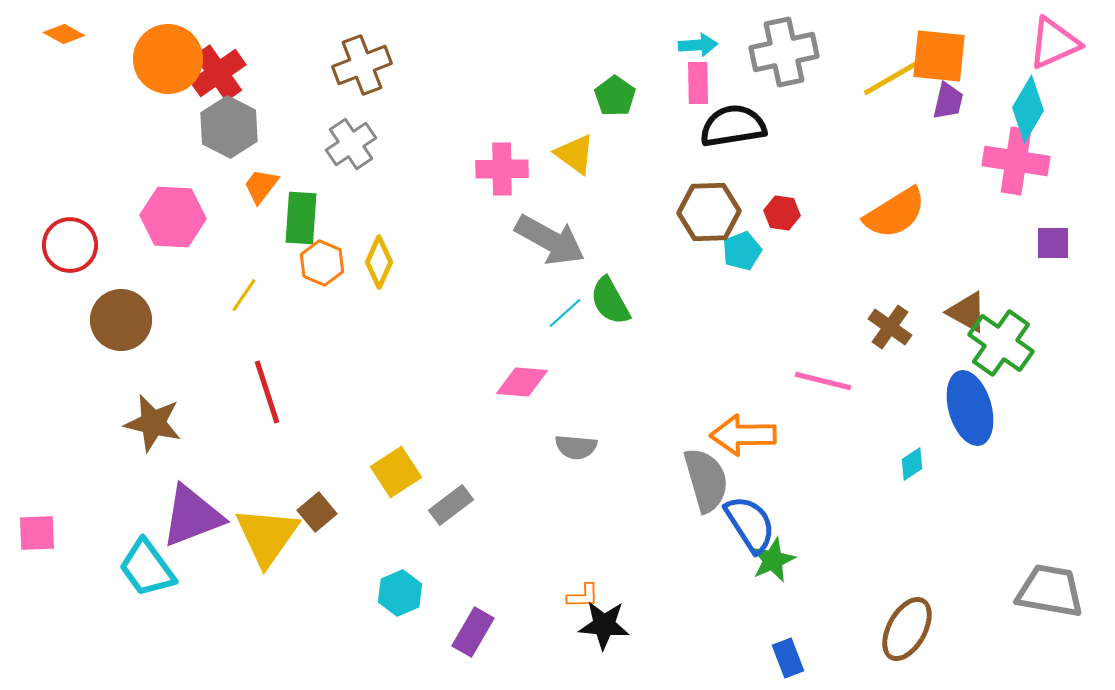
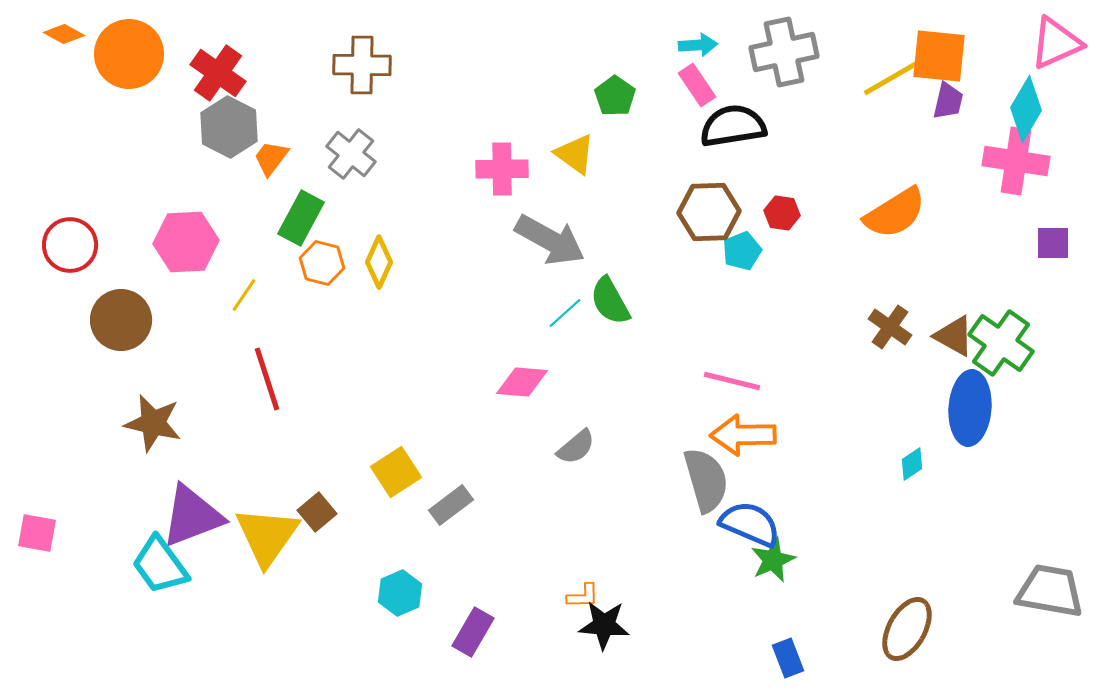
pink triangle at (1054, 43): moved 2 px right
orange circle at (168, 59): moved 39 px left, 5 px up
brown cross at (362, 65): rotated 22 degrees clockwise
red cross at (218, 73): rotated 20 degrees counterclockwise
pink rectangle at (698, 83): moved 1 px left, 2 px down; rotated 33 degrees counterclockwise
cyan diamond at (1028, 109): moved 2 px left
gray cross at (351, 144): moved 10 px down; rotated 18 degrees counterclockwise
orange trapezoid at (261, 186): moved 10 px right, 28 px up
pink hexagon at (173, 217): moved 13 px right, 25 px down; rotated 6 degrees counterclockwise
green rectangle at (301, 218): rotated 24 degrees clockwise
orange hexagon at (322, 263): rotated 9 degrees counterclockwise
brown triangle at (967, 312): moved 13 px left, 24 px down
pink line at (823, 381): moved 91 px left
red line at (267, 392): moved 13 px up
blue ellipse at (970, 408): rotated 20 degrees clockwise
gray semicircle at (576, 447): rotated 45 degrees counterclockwise
blue semicircle at (750, 524): rotated 34 degrees counterclockwise
pink square at (37, 533): rotated 12 degrees clockwise
cyan trapezoid at (147, 568): moved 13 px right, 3 px up
